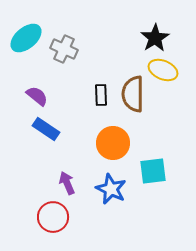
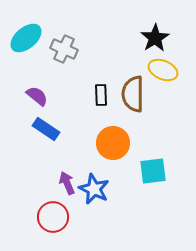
blue star: moved 17 px left
